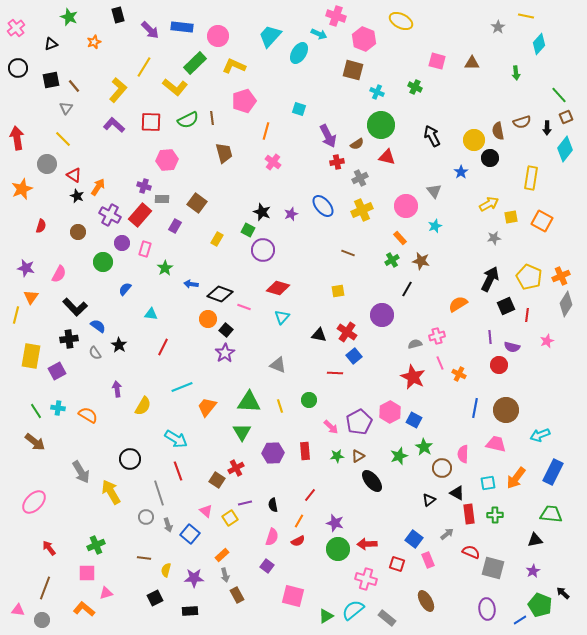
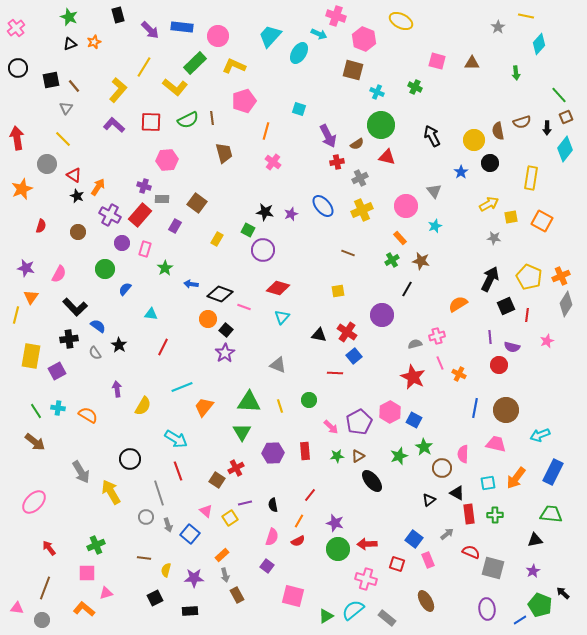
black triangle at (51, 44): moved 19 px right
black circle at (490, 158): moved 5 px down
black star at (262, 212): moved 3 px right; rotated 12 degrees counterclockwise
gray star at (494, 238): rotated 16 degrees clockwise
green circle at (103, 262): moved 2 px right, 7 px down
orange trapezoid at (207, 407): moved 3 px left
pink triangle at (18, 610): moved 1 px left, 2 px up
